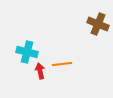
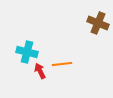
brown cross: moved 1 px up
red arrow: rotated 14 degrees counterclockwise
